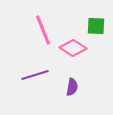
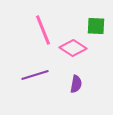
purple semicircle: moved 4 px right, 3 px up
